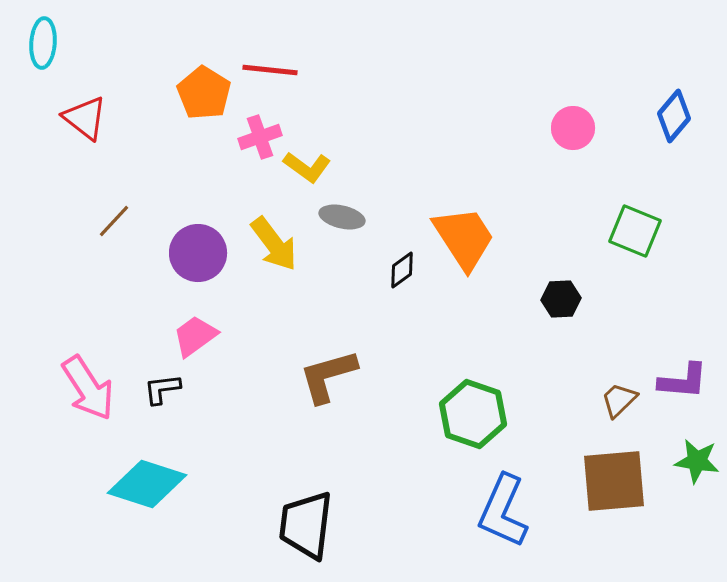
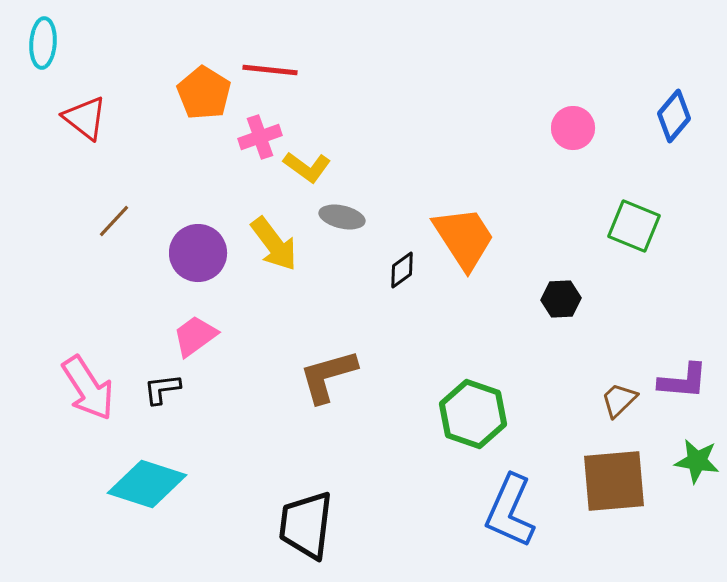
green square: moved 1 px left, 5 px up
blue L-shape: moved 7 px right
